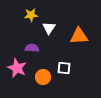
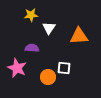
orange circle: moved 5 px right
